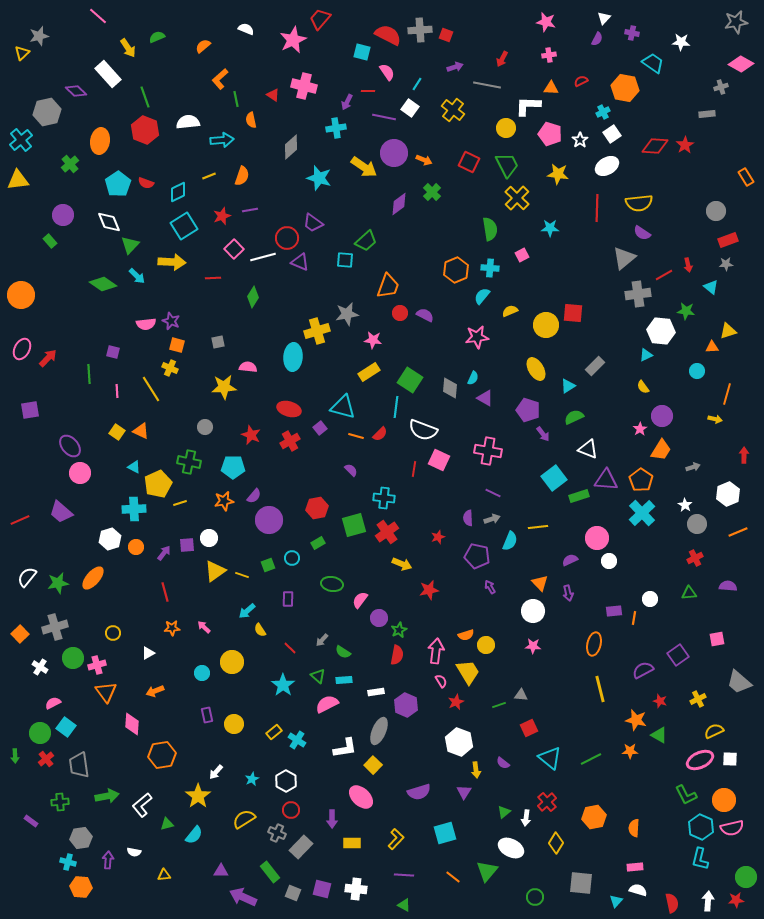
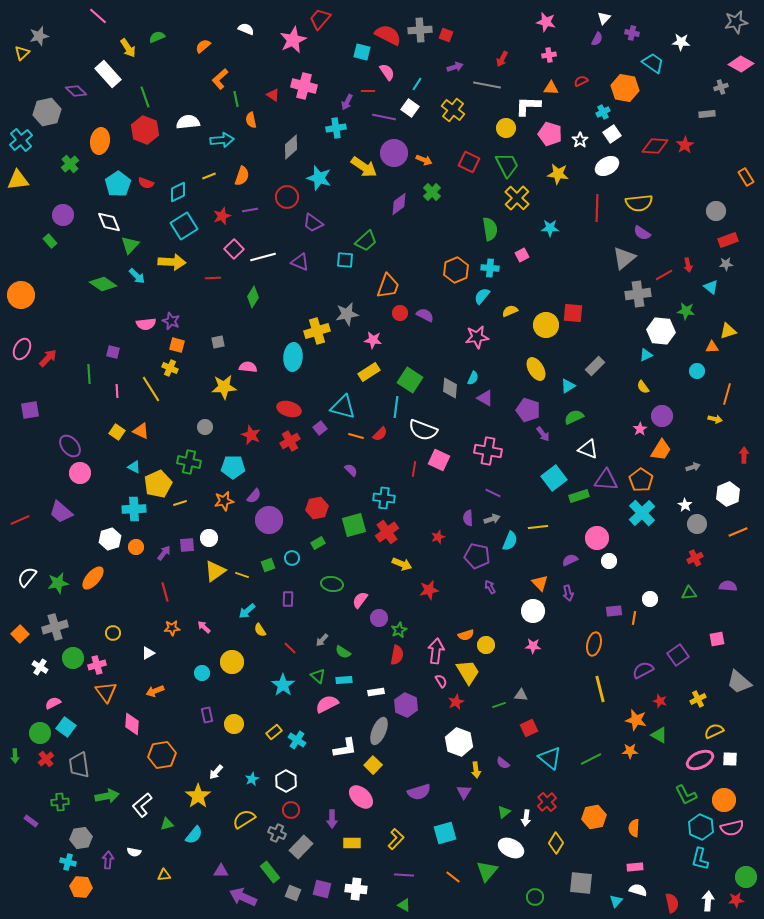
red circle at (287, 238): moved 41 px up
